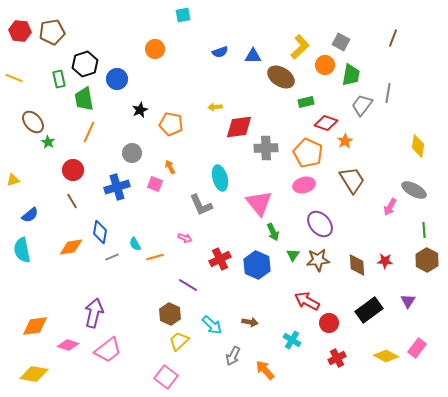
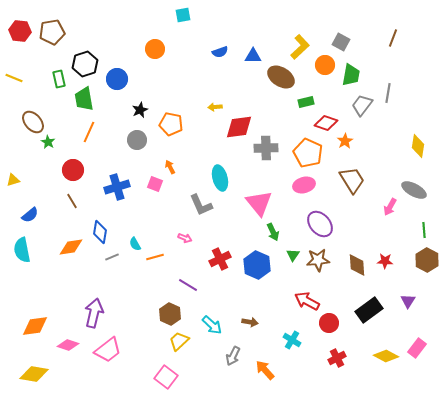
gray circle at (132, 153): moved 5 px right, 13 px up
